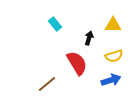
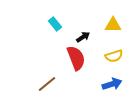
black arrow: moved 6 px left, 1 px up; rotated 40 degrees clockwise
red semicircle: moved 1 px left, 5 px up; rotated 10 degrees clockwise
blue arrow: moved 1 px right, 4 px down
